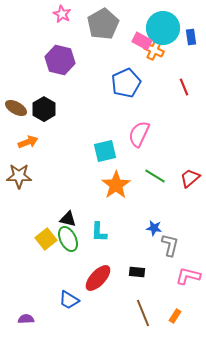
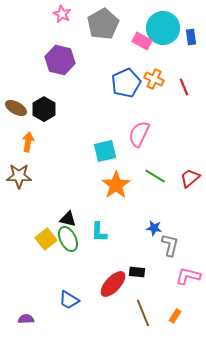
orange cross: moved 29 px down
orange arrow: rotated 60 degrees counterclockwise
red ellipse: moved 15 px right, 6 px down
